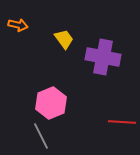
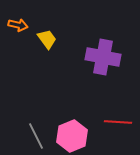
yellow trapezoid: moved 17 px left
pink hexagon: moved 21 px right, 33 px down
red line: moved 4 px left
gray line: moved 5 px left
